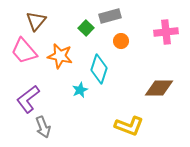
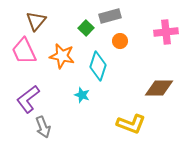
orange circle: moved 1 px left
pink trapezoid: rotated 16 degrees clockwise
orange star: moved 2 px right
cyan diamond: moved 1 px left, 3 px up
cyan star: moved 2 px right, 5 px down; rotated 28 degrees counterclockwise
yellow L-shape: moved 2 px right, 2 px up
